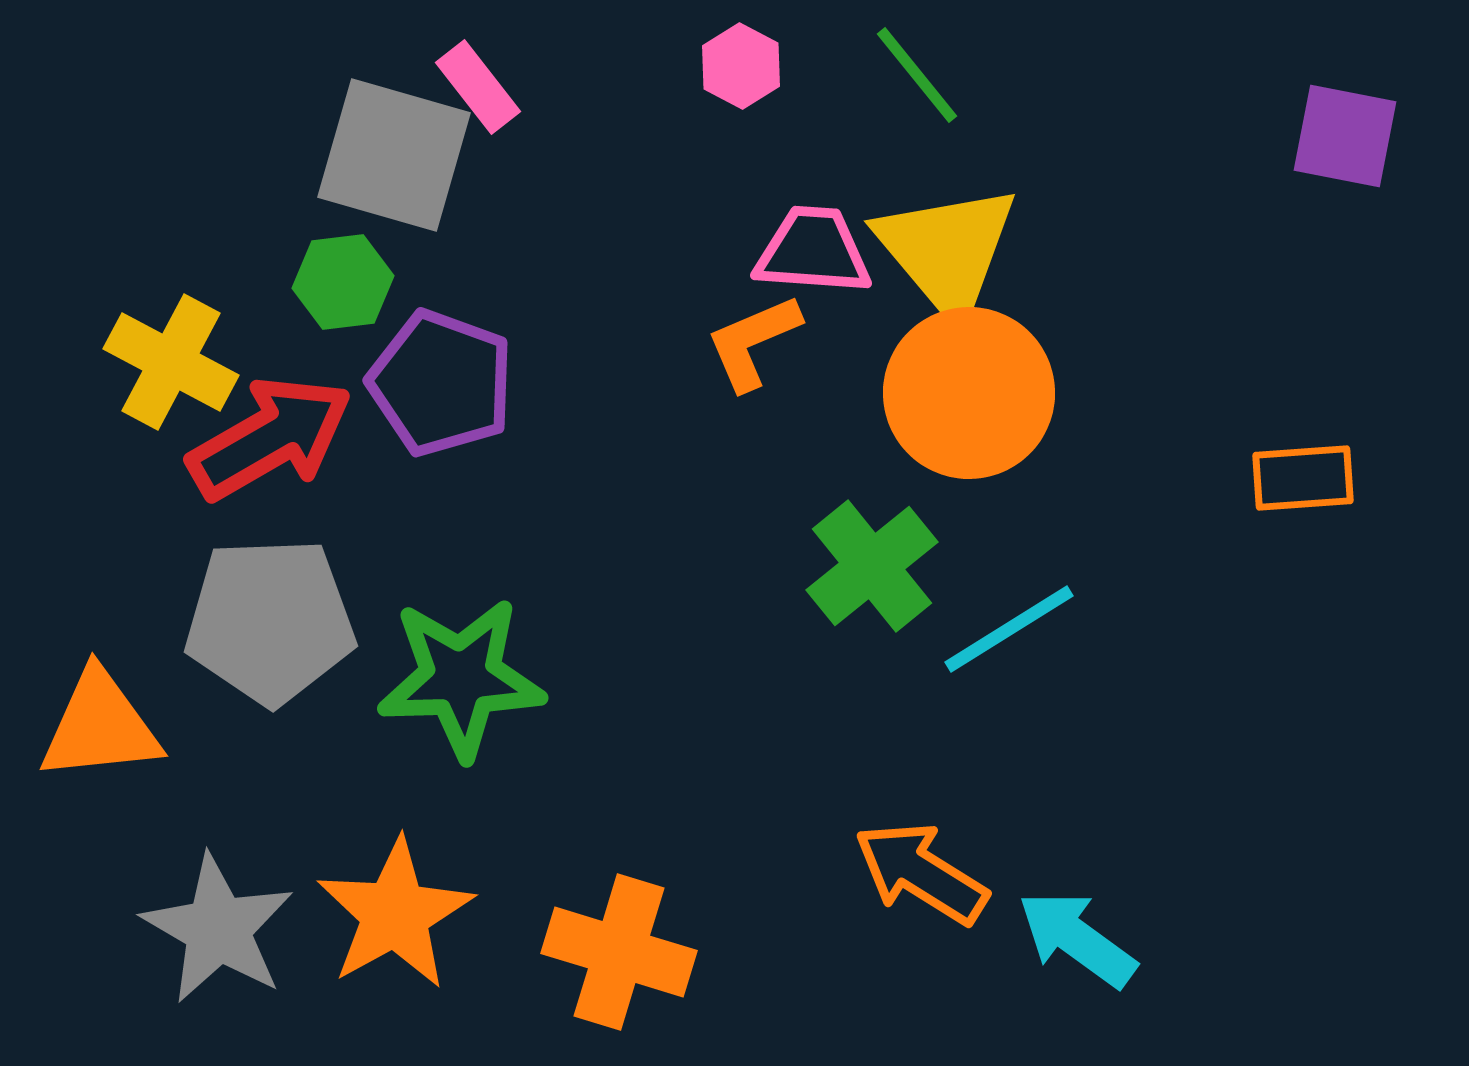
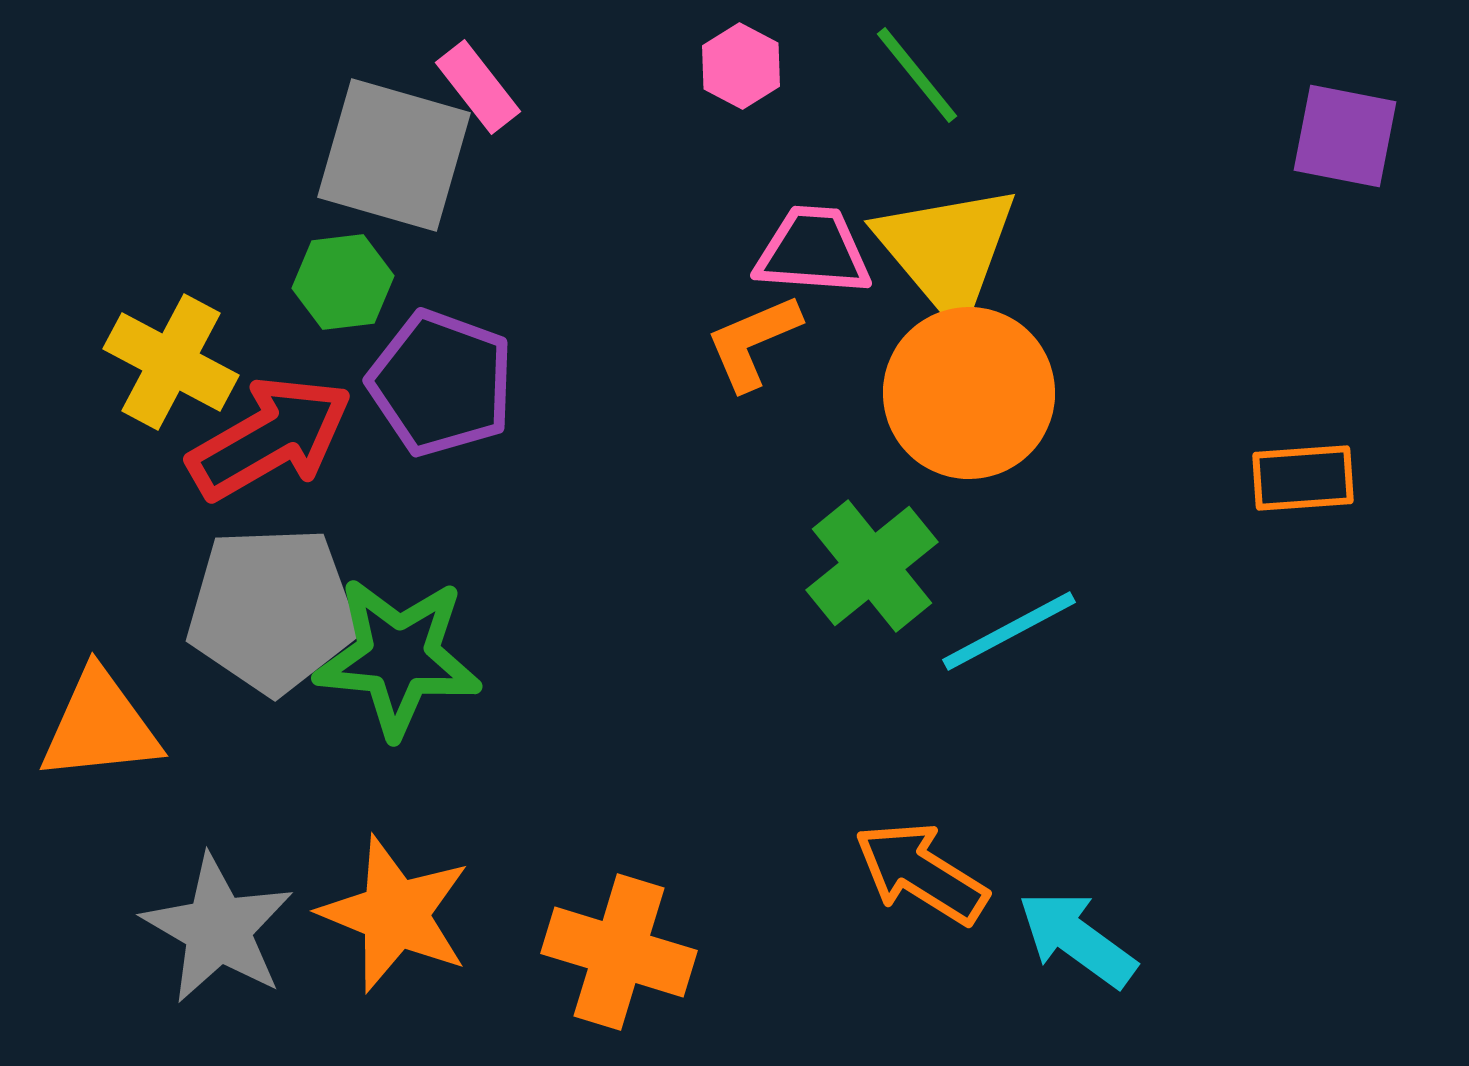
gray pentagon: moved 2 px right, 11 px up
cyan line: moved 2 px down; rotated 4 degrees clockwise
green star: moved 63 px left, 21 px up; rotated 7 degrees clockwise
orange star: rotated 21 degrees counterclockwise
